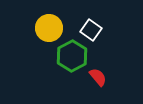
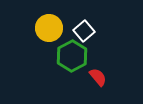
white square: moved 7 px left, 1 px down; rotated 15 degrees clockwise
